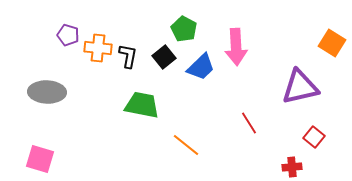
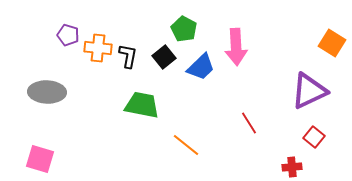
purple triangle: moved 9 px right, 4 px down; rotated 12 degrees counterclockwise
